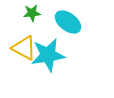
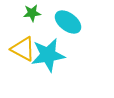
yellow triangle: moved 1 px left, 1 px down
